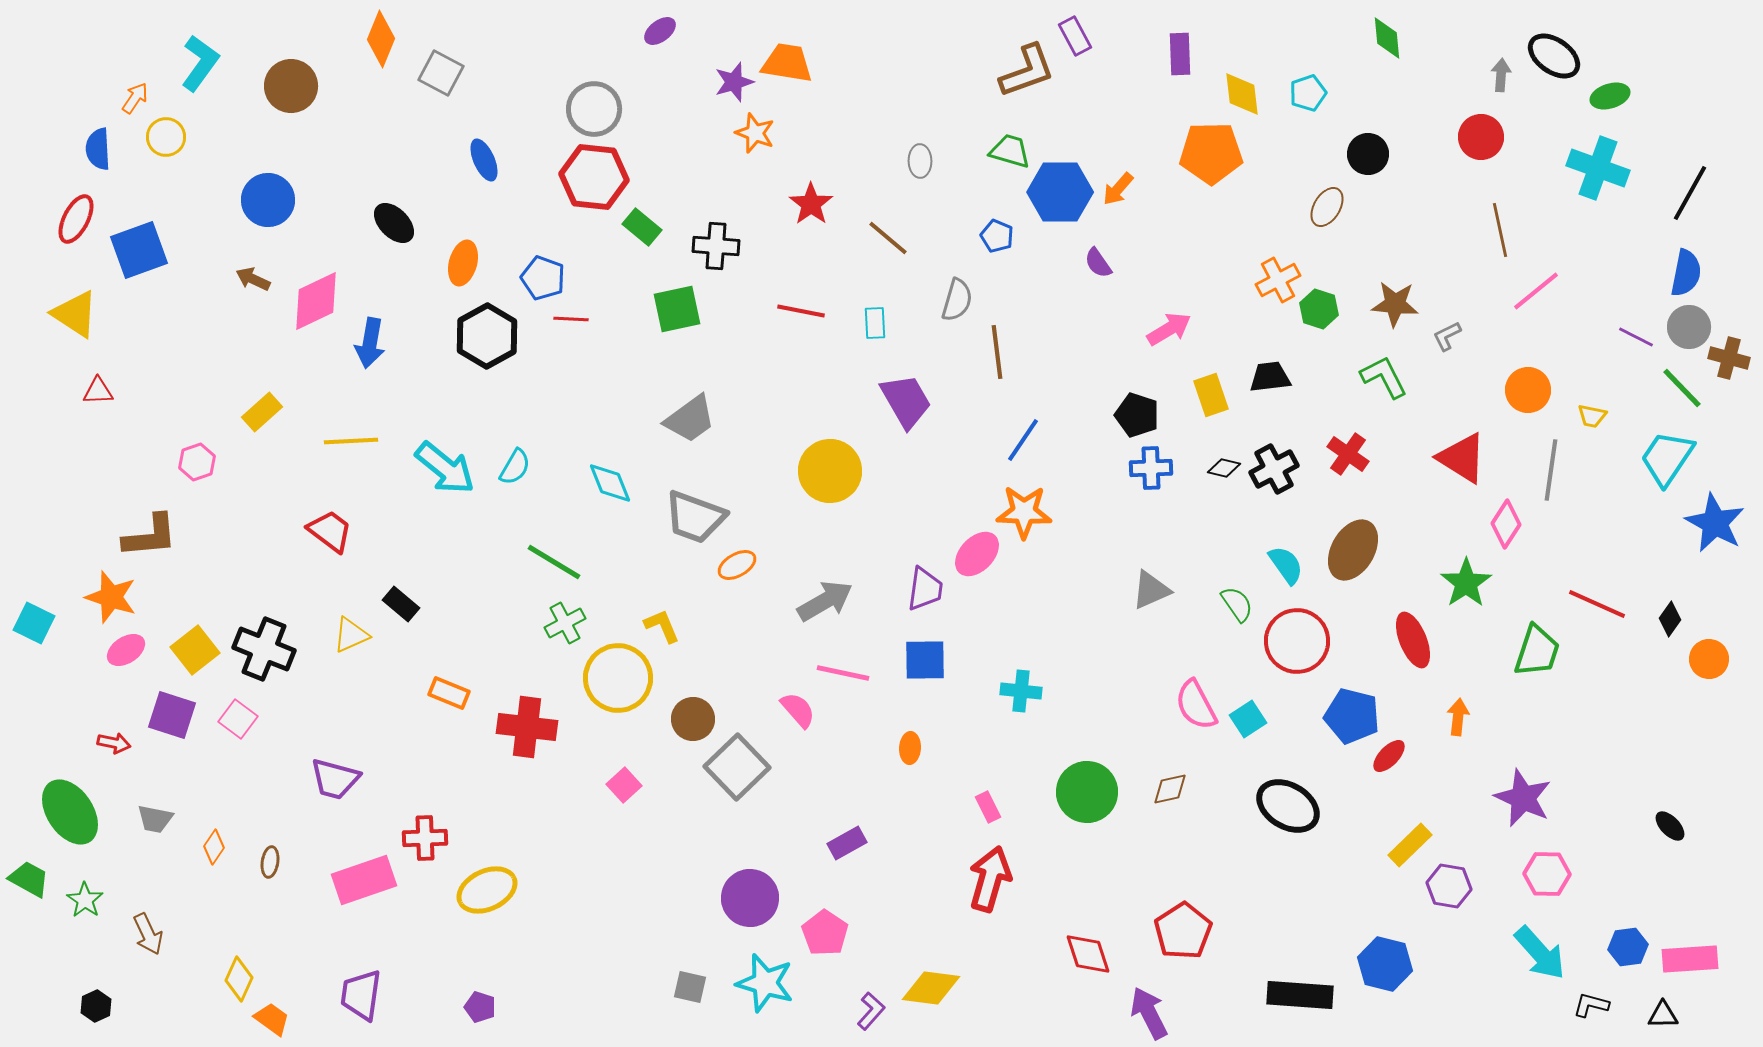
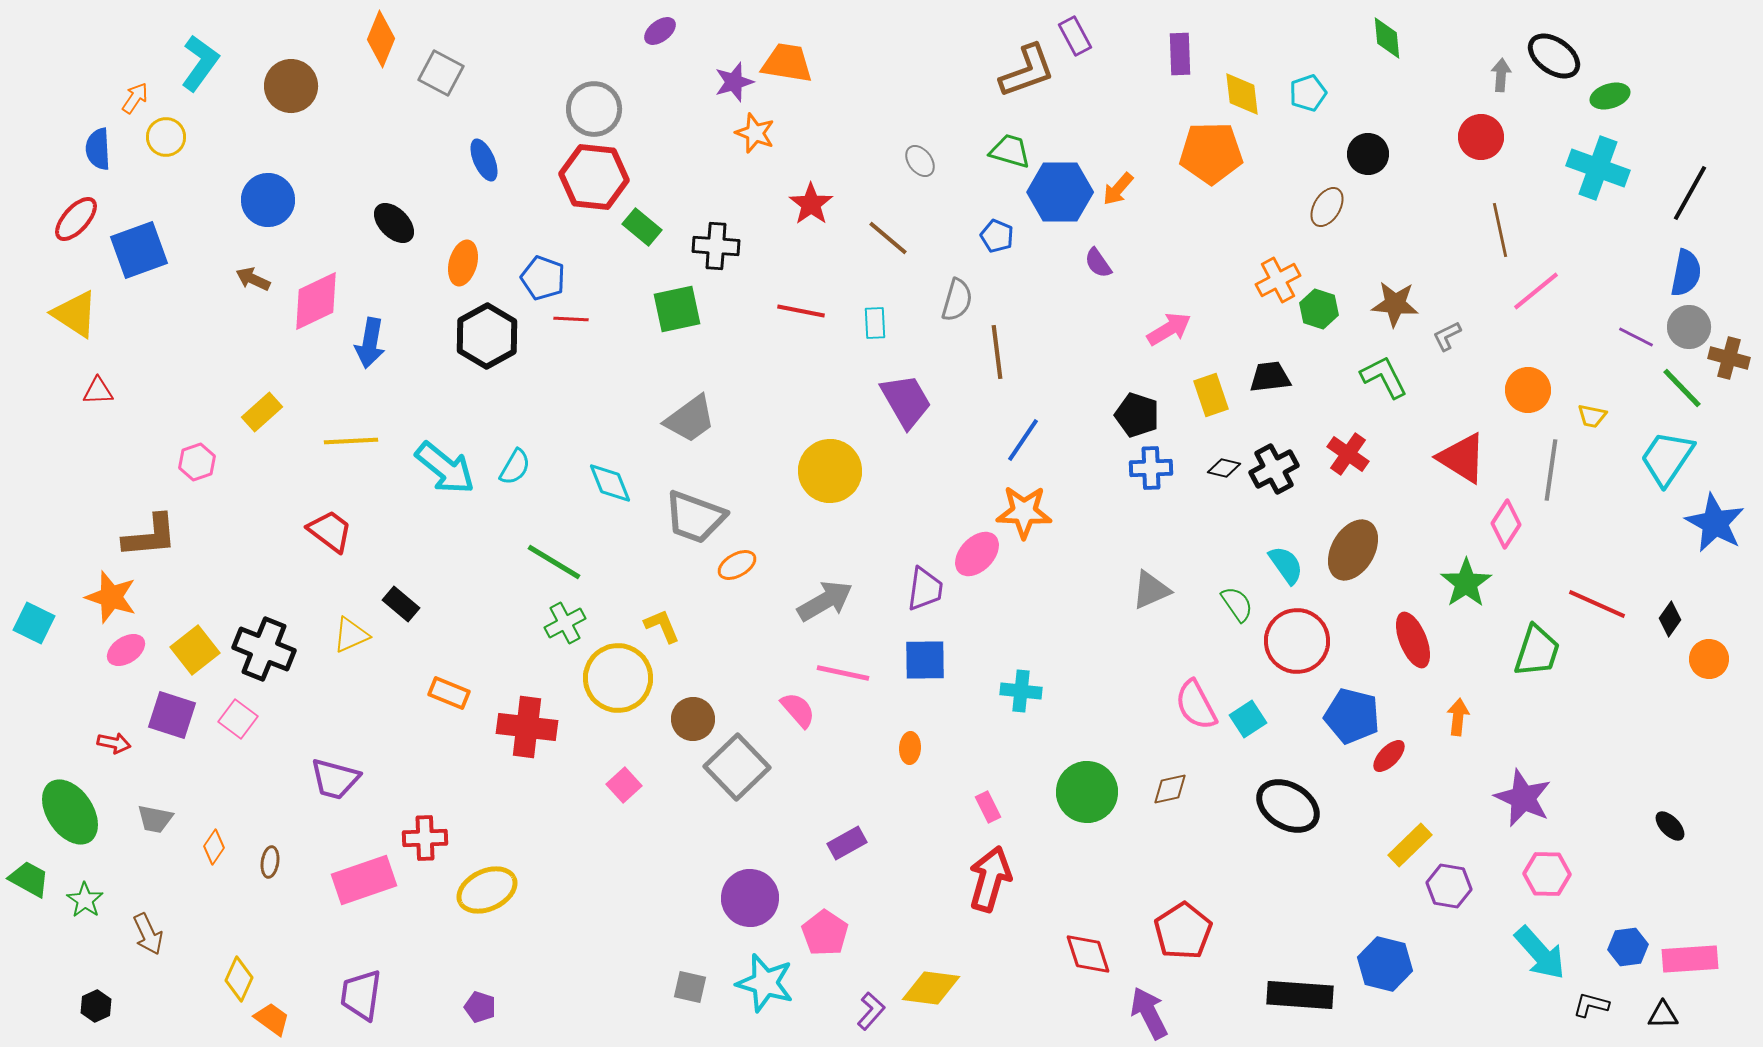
gray ellipse at (920, 161): rotated 36 degrees counterclockwise
red ellipse at (76, 219): rotated 15 degrees clockwise
